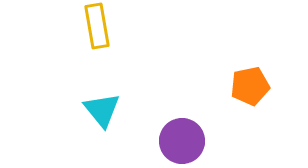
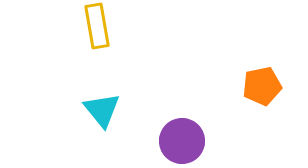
orange pentagon: moved 12 px right
